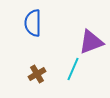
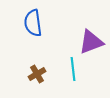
blue semicircle: rotated 8 degrees counterclockwise
cyan line: rotated 30 degrees counterclockwise
